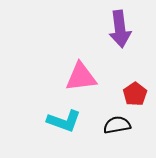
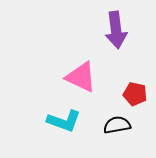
purple arrow: moved 4 px left, 1 px down
pink triangle: rotated 32 degrees clockwise
red pentagon: rotated 25 degrees counterclockwise
